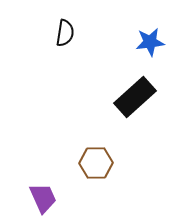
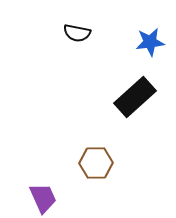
black semicircle: moved 12 px right; rotated 92 degrees clockwise
